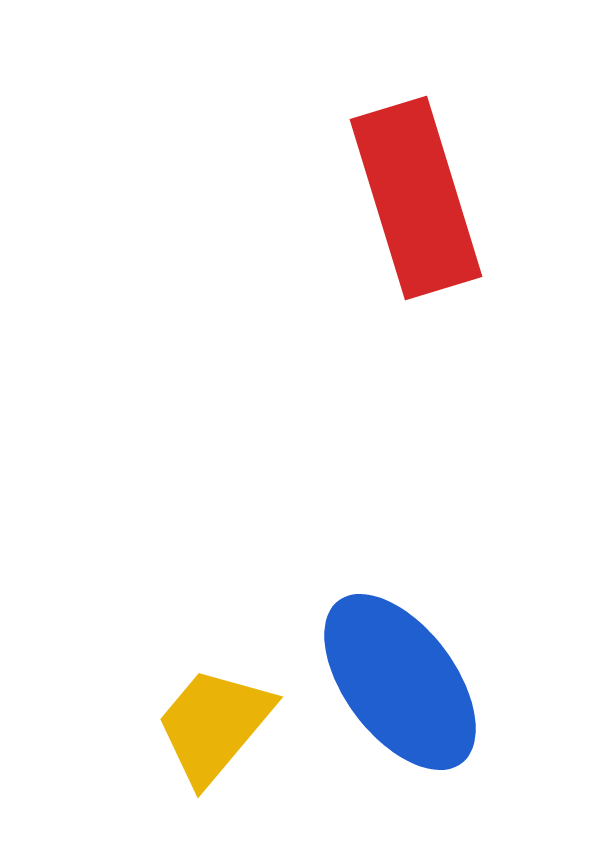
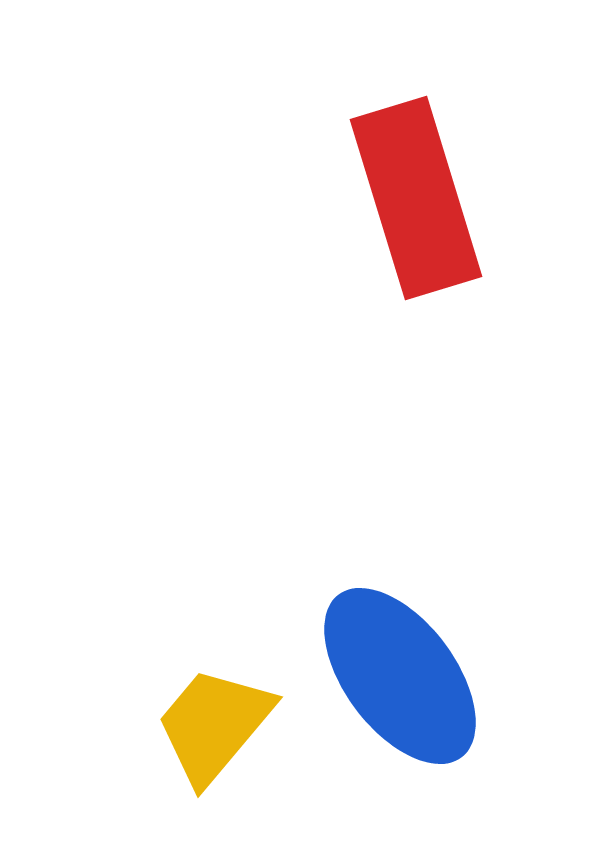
blue ellipse: moved 6 px up
